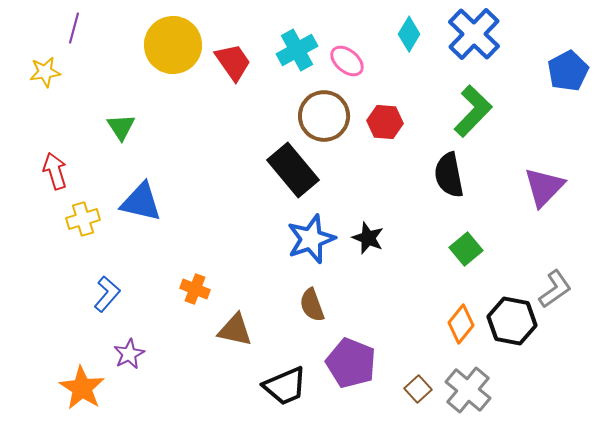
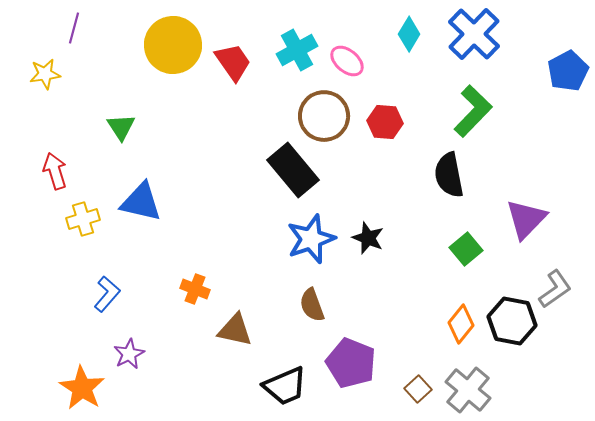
yellow star: moved 2 px down
purple triangle: moved 18 px left, 32 px down
